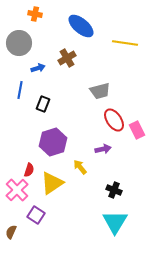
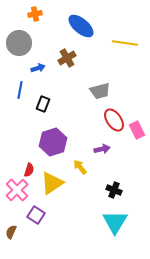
orange cross: rotated 24 degrees counterclockwise
purple arrow: moved 1 px left
